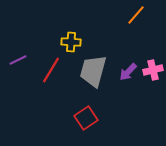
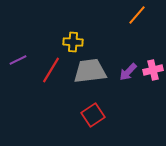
orange line: moved 1 px right
yellow cross: moved 2 px right
gray trapezoid: moved 3 px left; rotated 68 degrees clockwise
red square: moved 7 px right, 3 px up
